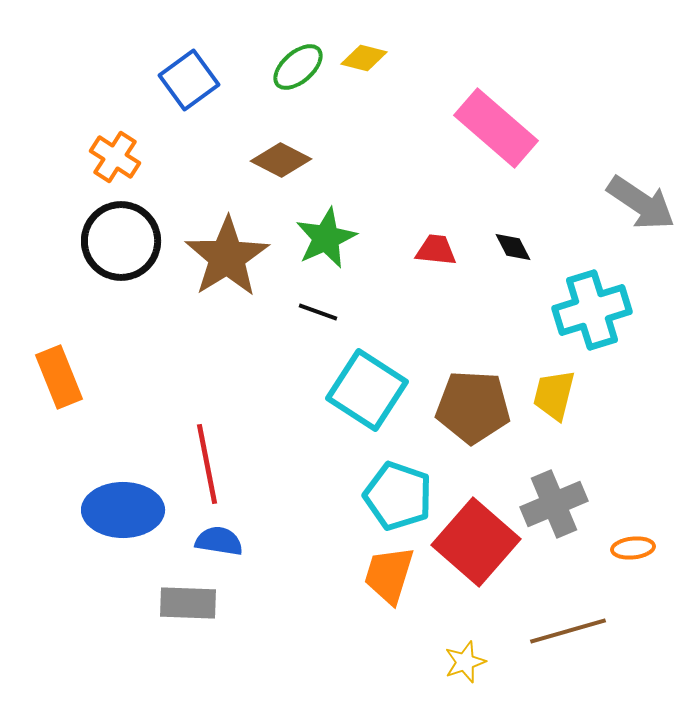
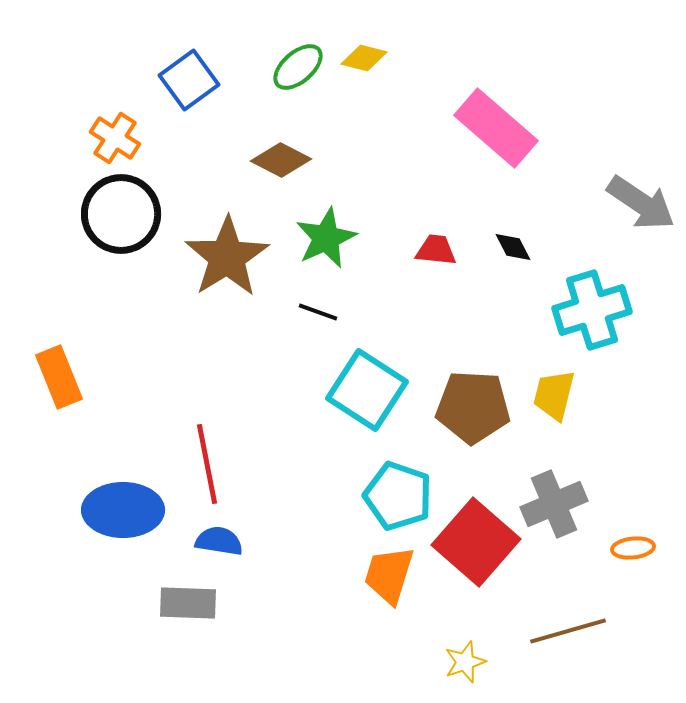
orange cross: moved 19 px up
black circle: moved 27 px up
